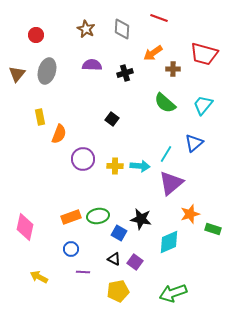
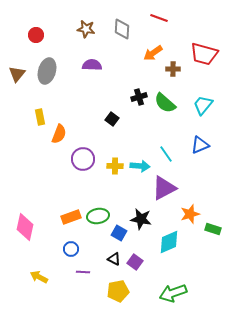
brown star: rotated 18 degrees counterclockwise
black cross: moved 14 px right, 24 px down
blue triangle: moved 6 px right, 2 px down; rotated 18 degrees clockwise
cyan line: rotated 66 degrees counterclockwise
purple triangle: moved 7 px left, 5 px down; rotated 12 degrees clockwise
